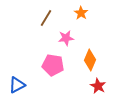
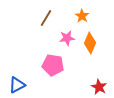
orange star: moved 1 px right, 3 px down
pink star: moved 1 px right
orange diamond: moved 17 px up
red star: moved 1 px right, 1 px down
